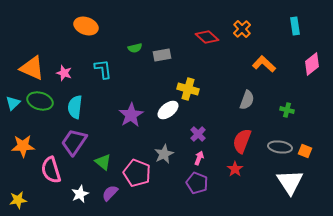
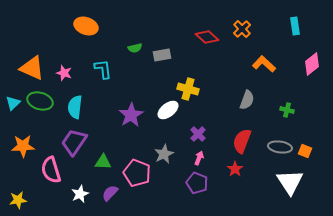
green triangle: rotated 36 degrees counterclockwise
